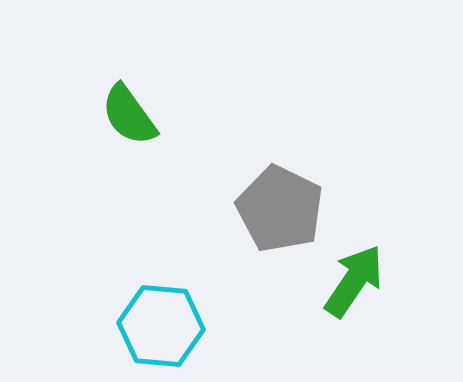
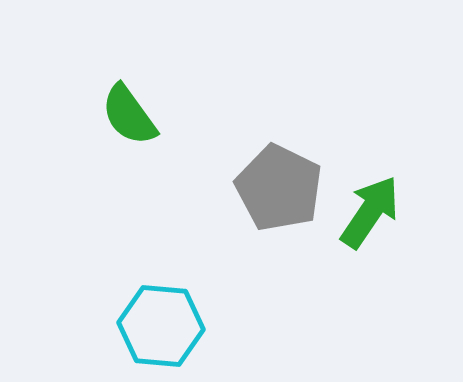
gray pentagon: moved 1 px left, 21 px up
green arrow: moved 16 px right, 69 px up
